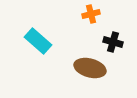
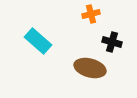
black cross: moved 1 px left
